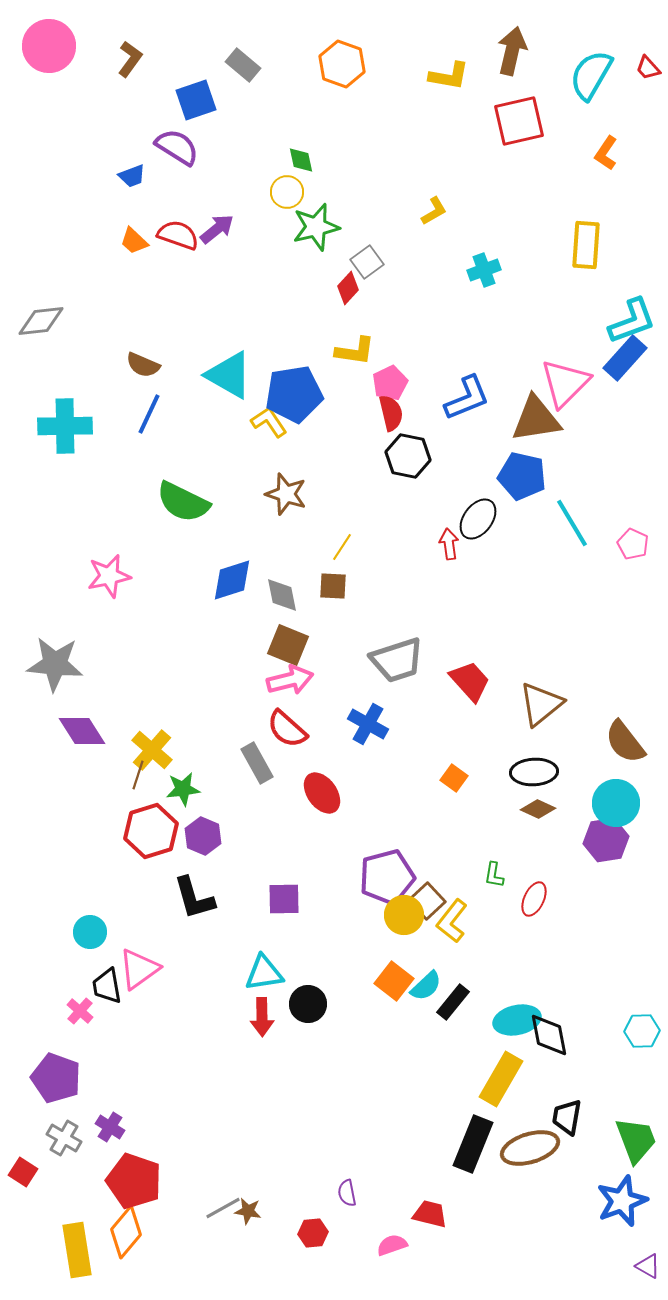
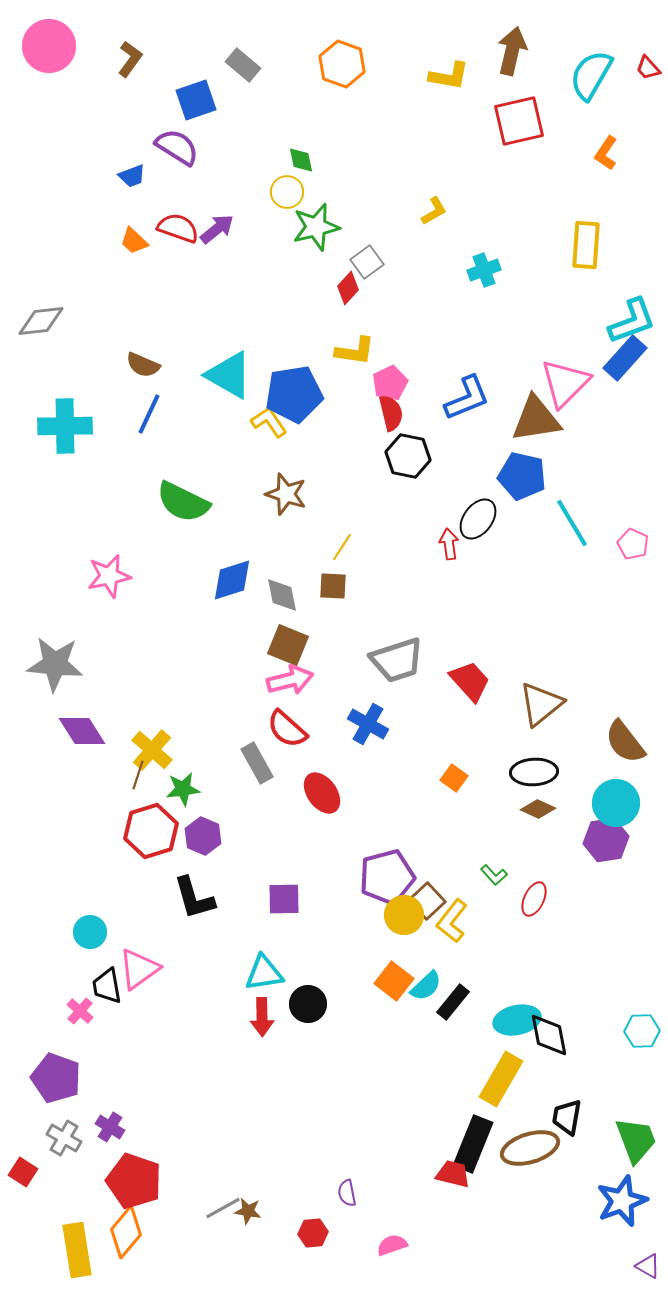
red semicircle at (178, 235): moved 7 px up
green L-shape at (494, 875): rotated 52 degrees counterclockwise
red trapezoid at (430, 1214): moved 23 px right, 40 px up
